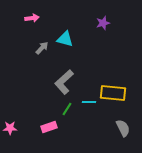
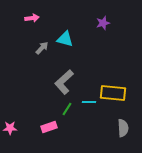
gray semicircle: rotated 24 degrees clockwise
